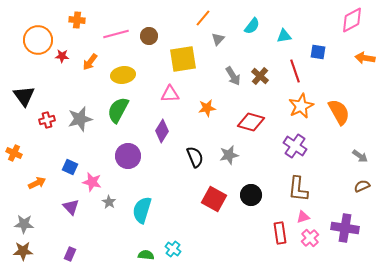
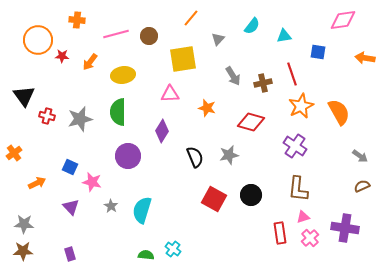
orange line at (203, 18): moved 12 px left
pink diamond at (352, 20): moved 9 px left; rotated 20 degrees clockwise
red line at (295, 71): moved 3 px left, 3 px down
brown cross at (260, 76): moved 3 px right, 7 px down; rotated 36 degrees clockwise
orange star at (207, 108): rotated 24 degrees clockwise
green semicircle at (118, 110): moved 2 px down; rotated 28 degrees counterclockwise
red cross at (47, 120): moved 4 px up; rotated 28 degrees clockwise
orange cross at (14, 153): rotated 28 degrees clockwise
gray star at (109, 202): moved 2 px right, 4 px down
purple rectangle at (70, 254): rotated 40 degrees counterclockwise
